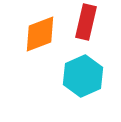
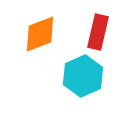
red rectangle: moved 12 px right, 10 px down
